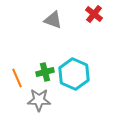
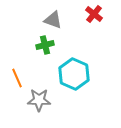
green cross: moved 27 px up
